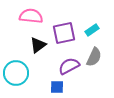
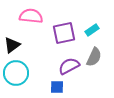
black triangle: moved 26 px left
